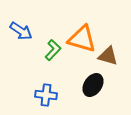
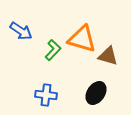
black ellipse: moved 3 px right, 8 px down
